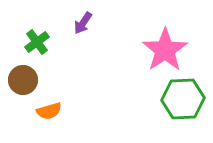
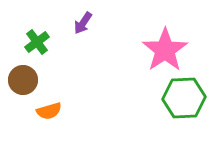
green hexagon: moved 1 px right, 1 px up
